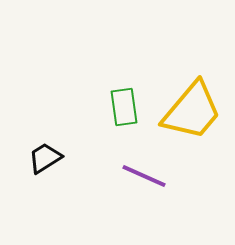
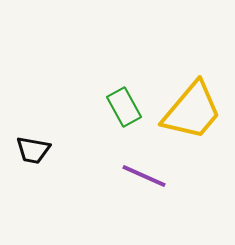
green rectangle: rotated 21 degrees counterclockwise
black trapezoid: moved 12 px left, 8 px up; rotated 138 degrees counterclockwise
